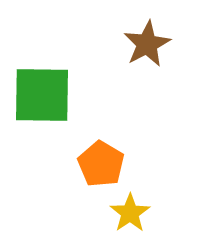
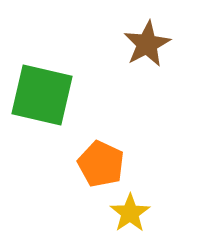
green square: rotated 12 degrees clockwise
orange pentagon: rotated 6 degrees counterclockwise
